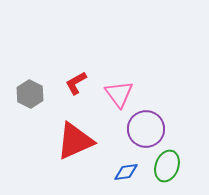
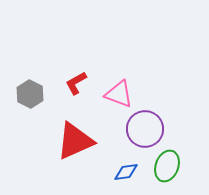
pink triangle: rotated 32 degrees counterclockwise
purple circle: moved 1 px left
